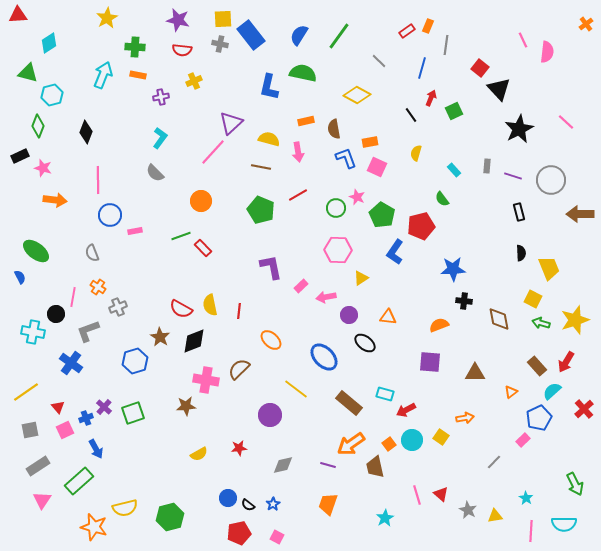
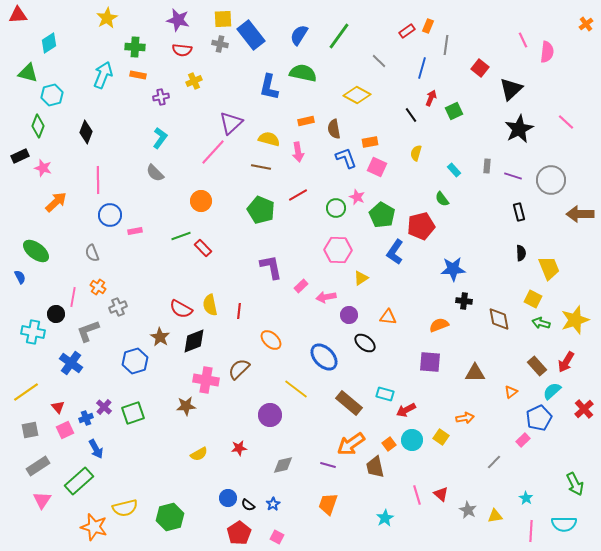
black triangle at (499, 89): moved 12 px right; rotated 30 degrees clockwise
orange arrow at (55, 200): moved 1 px right, 2 px down; rotated 50 degrees counterclockwise
red pentagon at (239, 533): rotated 20 degrees counterclockwise
